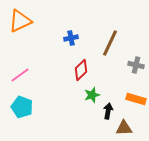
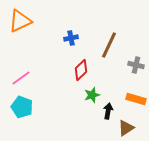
brown line: moved 1 px left, 2 px down
pink line: moved 1 px right, 3 px down
brown triangle: moved 2 px right; rotated 30 degrees counterclockwise
